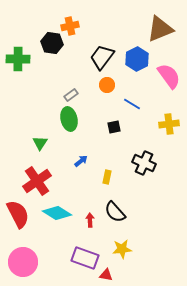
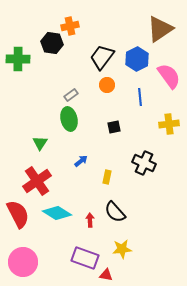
brown triangle: rotated 12 degrees counterclockwise
blue line: moved 8 px right, 7 px up; rotated 54 degrees clockwise
